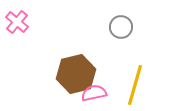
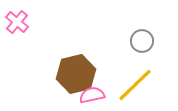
gray circle: moved 21 px right, 14 px down
yellow line: rotated 30 degrees clockwise
pink semicircle: moved 2 px left, 2 px down
